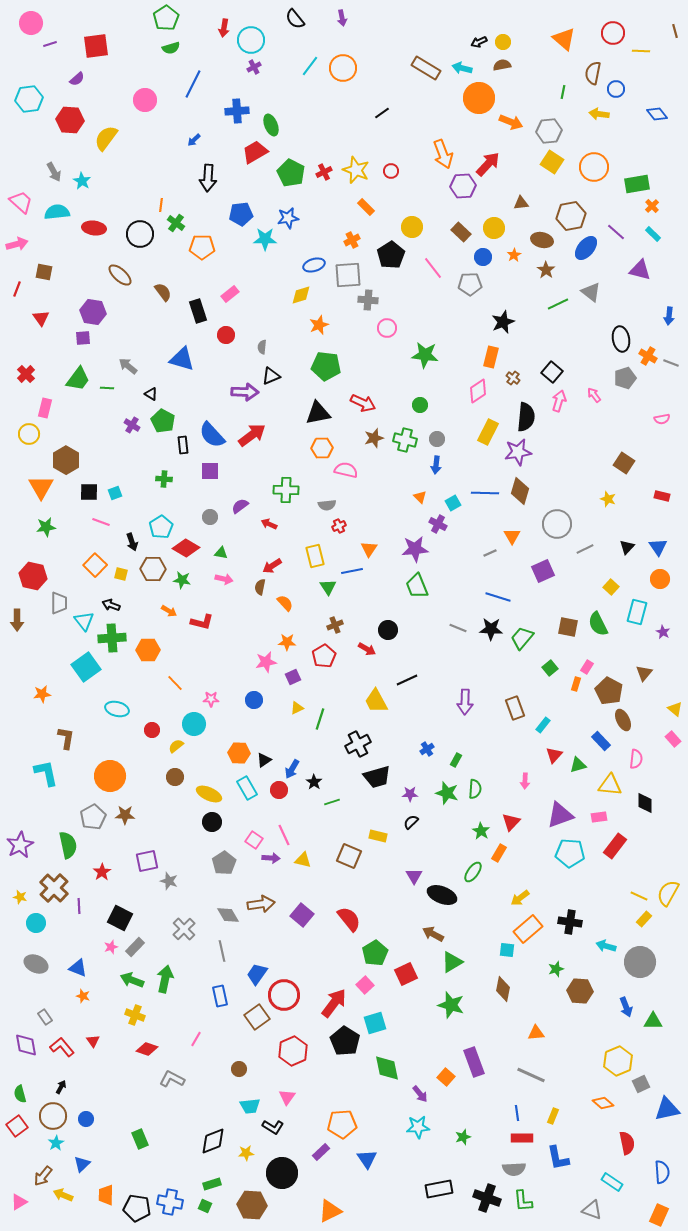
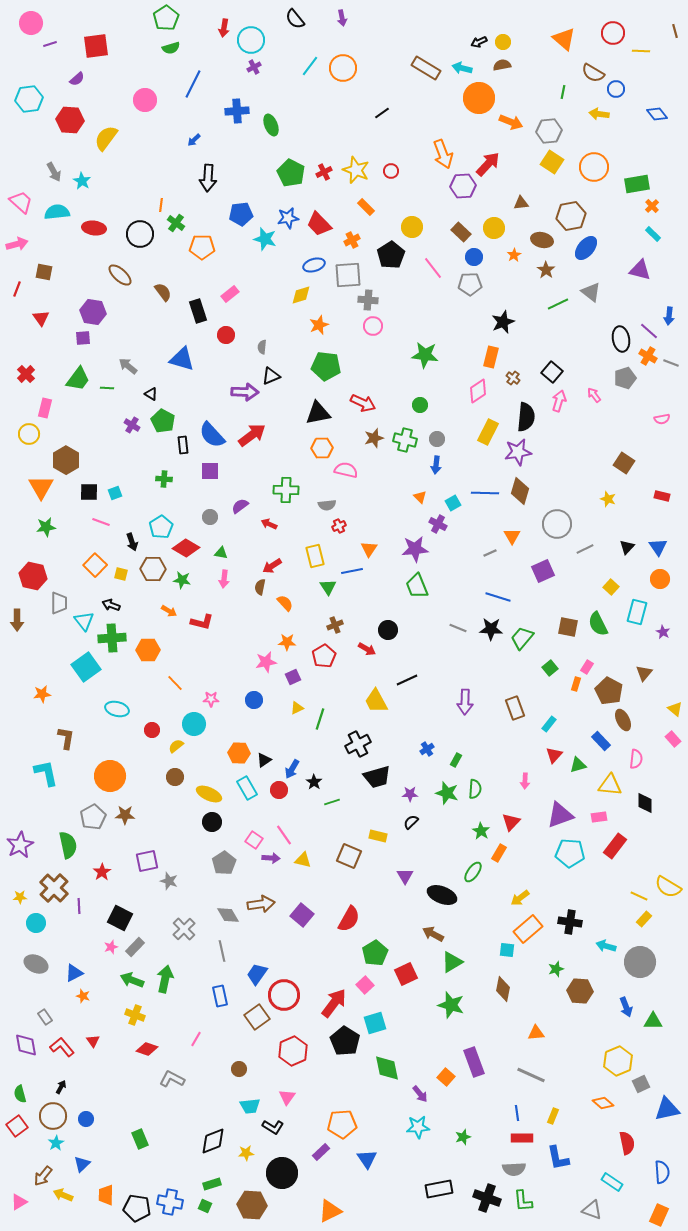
brown semicircle at (593, 73): rotated 70 degrees counterclockwise
red trapezoid at (255, 152): moved 64 px right, 72 px down; rotated 104 degrees counterclockwise
purple line at (616, 232): moved 33 px right, 99 px down
cyan star at (265, 239): rotated 15 degrees clockwise
blue circle at (483, 257): moved 9 px left
pink circle at (387, 328): moved 14 px left, 2 px up
pink arrow at (224, 579): rotated 84 degrees clockwise
cyan rectangle at (543, 725): moved 6 px right, 1 px up
pink line at (284, 835): rotated 10 degrees counterclockwise
purple triangle at (414, 876): moved 9 px left
yellow semicircle at (668, 893): moved 6 px up; rotated 88 degrees counterclockwise
yellow star at (20, 897): rotated 16 degrees counterclockwise
red semicircle at (349, 919): rotated 68 degrees clockwise
blue triangle at (78, 968): moved 4 px left, 5 px down; rotated 48 degrees counterclockwise
